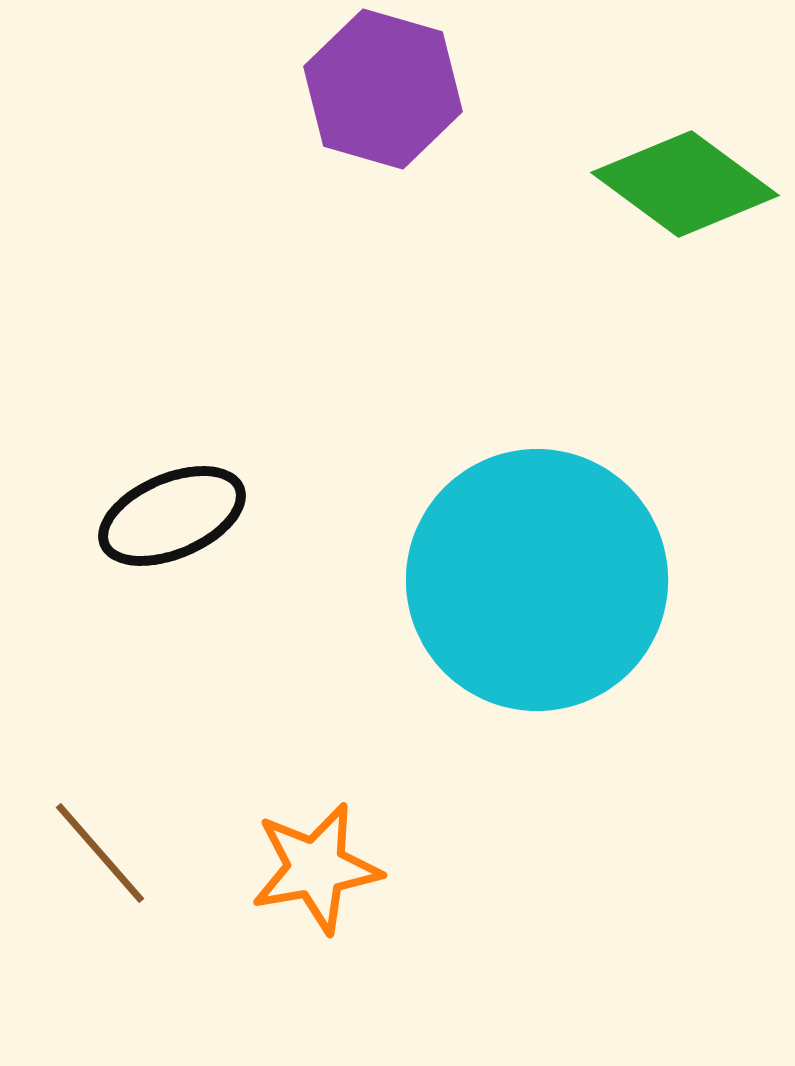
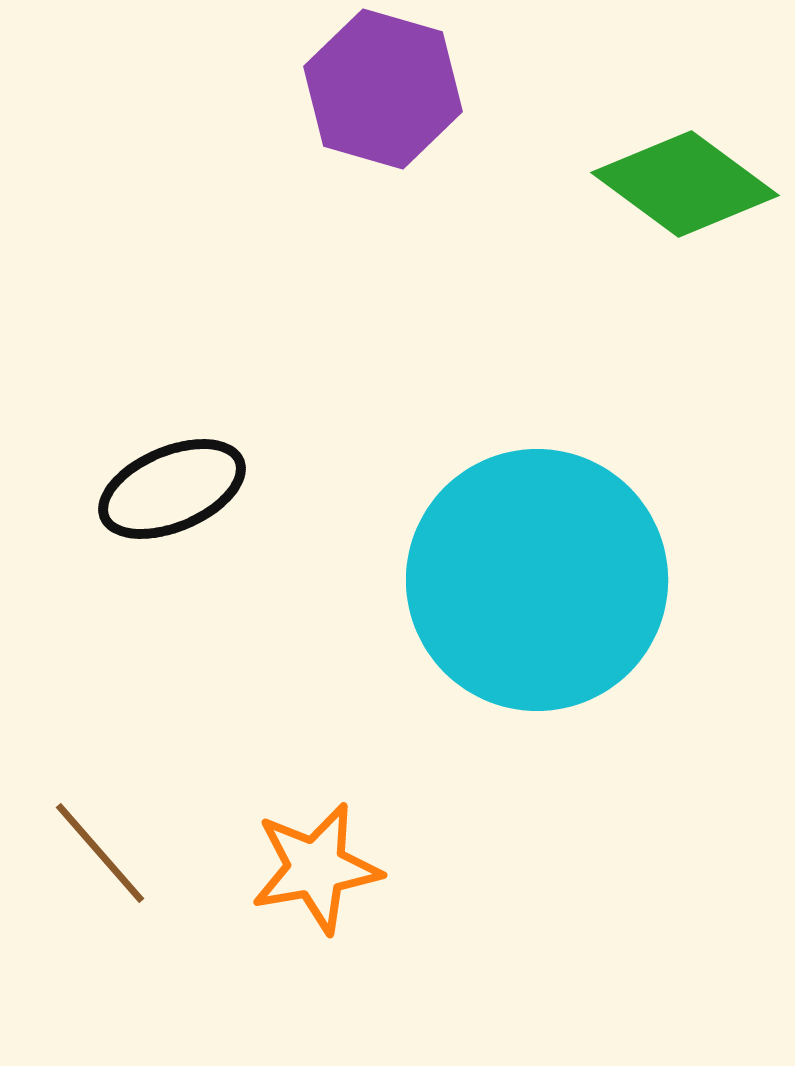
black ellipse: moved 27 px up
